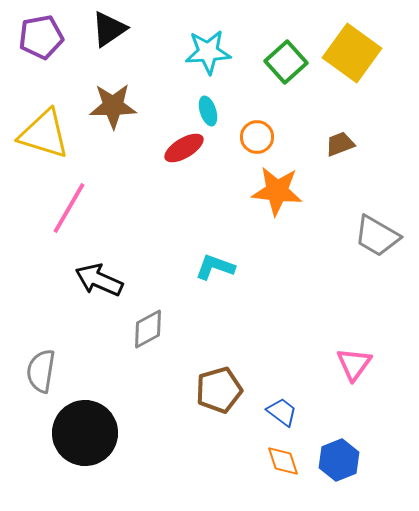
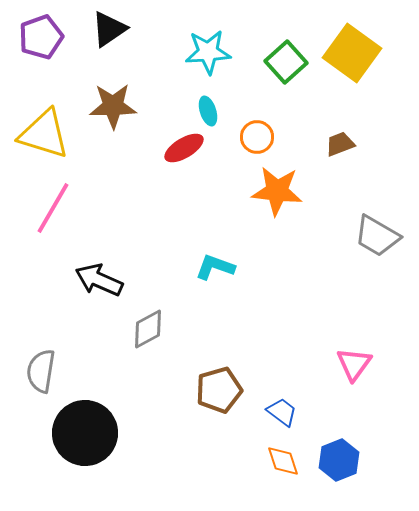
purple pentagon: rotated 9 degrees counterclockwise
pink line: moved 16 px left
